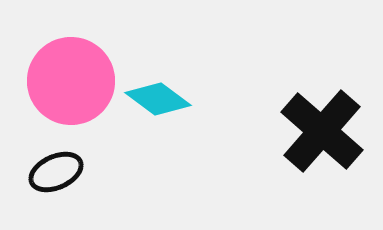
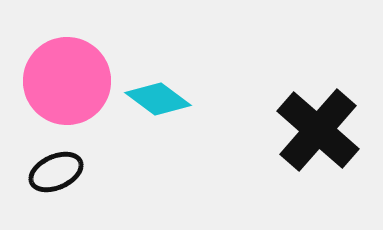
pink circle: moved 4 px left
black cross: moved 4 px left, 1 px up
